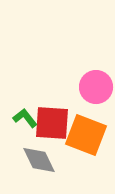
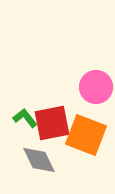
red square: rotated 15 degrees counterclockwise
